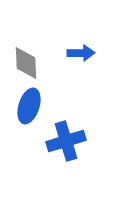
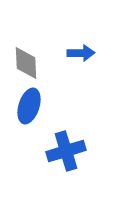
blue cross: moved 10 px down
